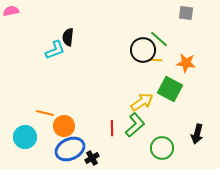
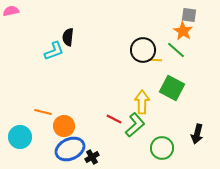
gray square: moved 3 px right, 2 px down
green line: moved 17 px right, 11 px down
cyan L-shape: moved 1 px left, 1 px down
orange star: moved 3 px left, 32 px up; rotated 24 degrees clockwise
green square: moved 2 px right, 1 px up
yellow arrow: rotated 55 degrees counterclockwise
orange line: moved 2 px left, 1 px up
red line: moved 2 px right, 9 px up; rotated 63 degrees counterclockwise
cyan circle: moved 5 px left
black cross: moved 1 px up
